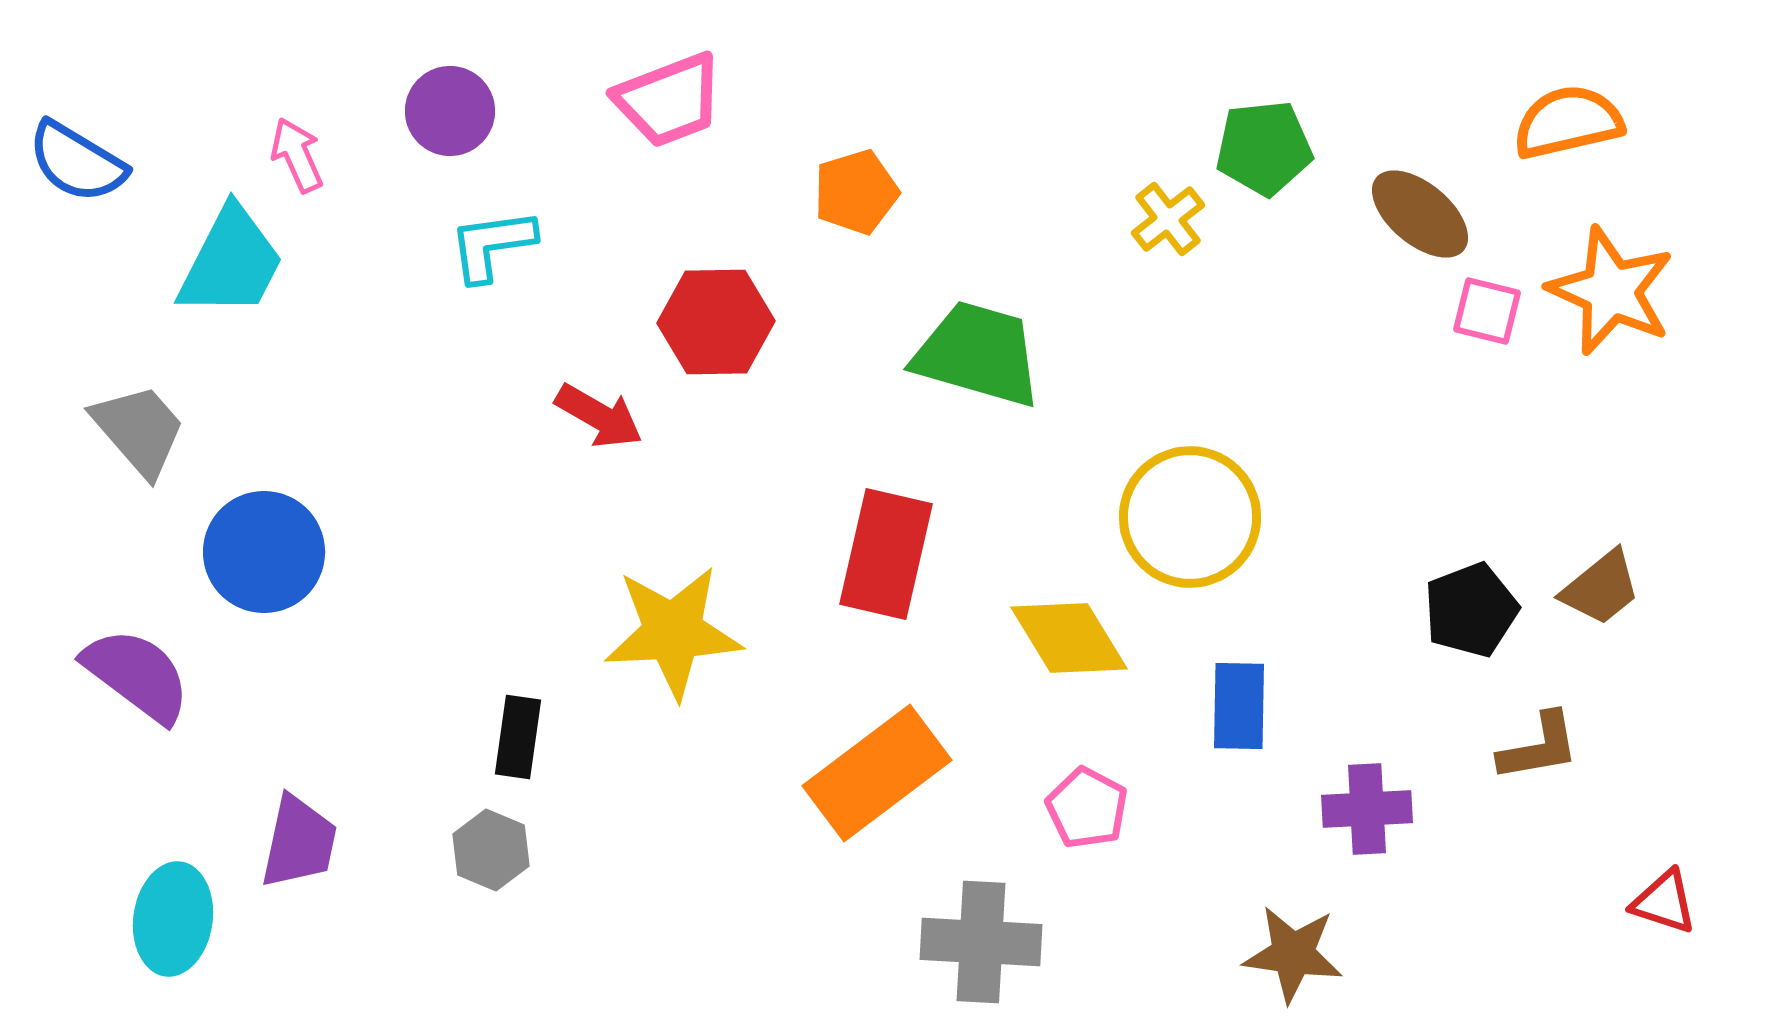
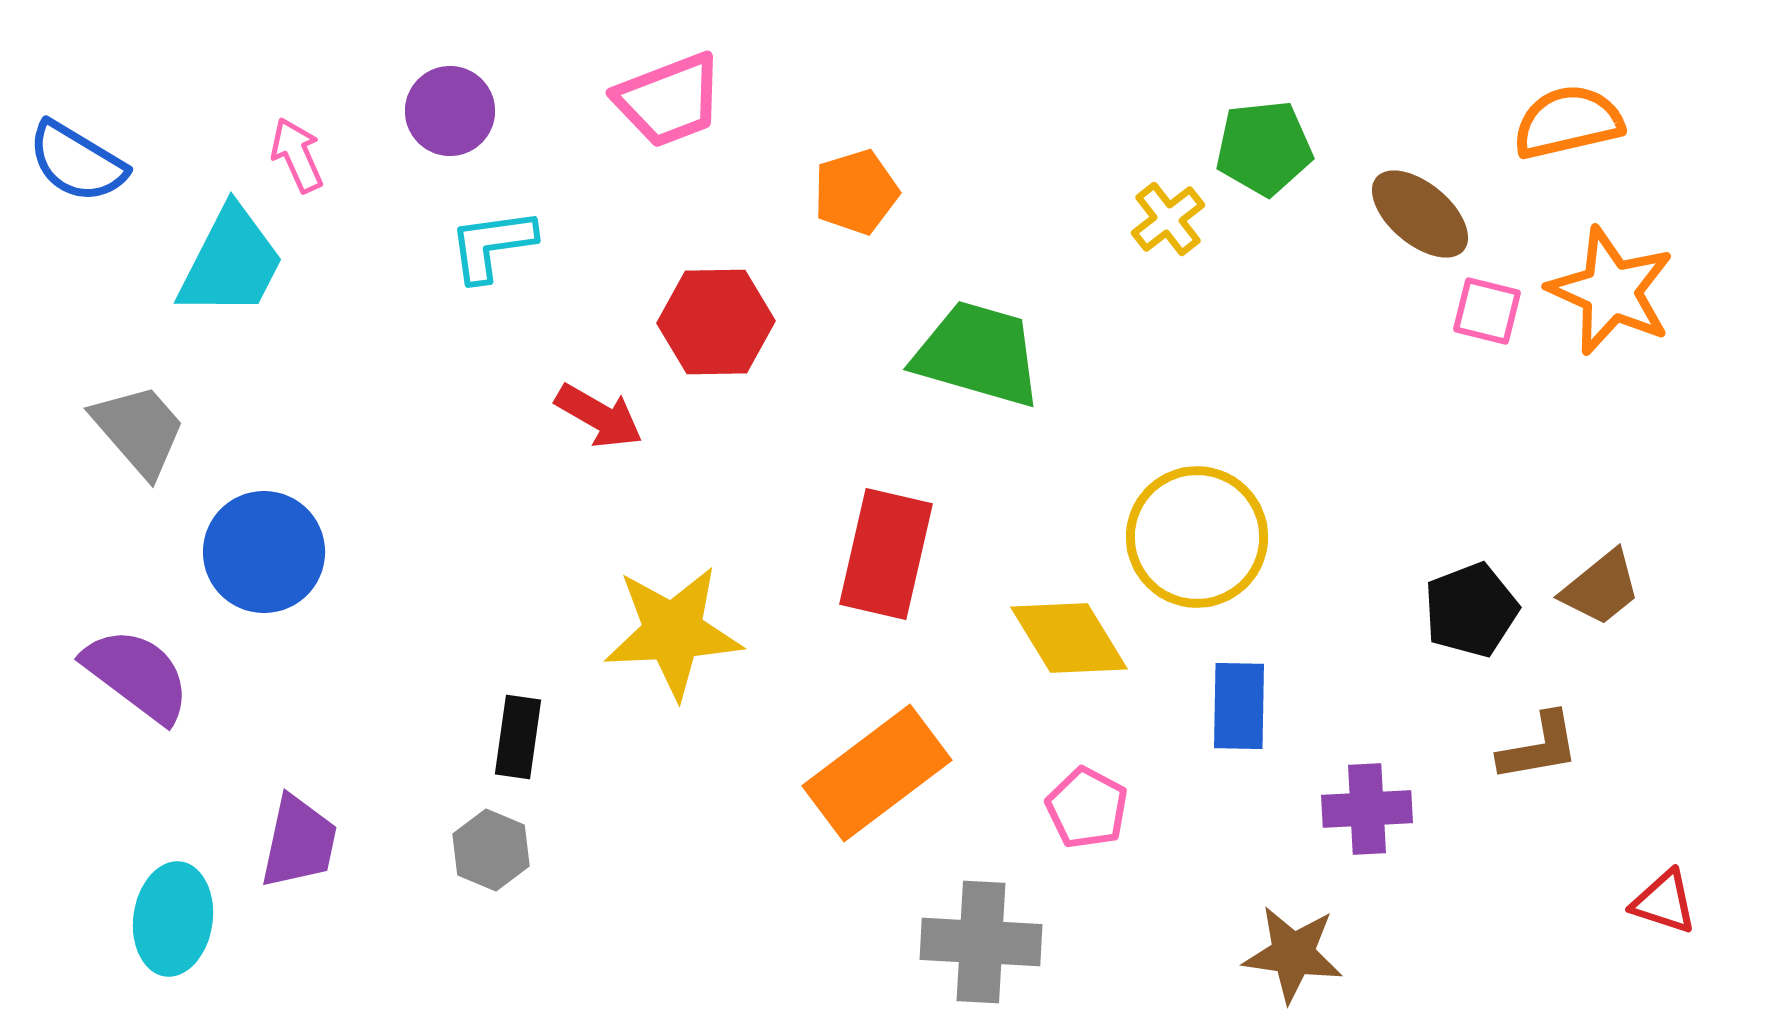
yellow circle: moved 7 px right, 20 px down
